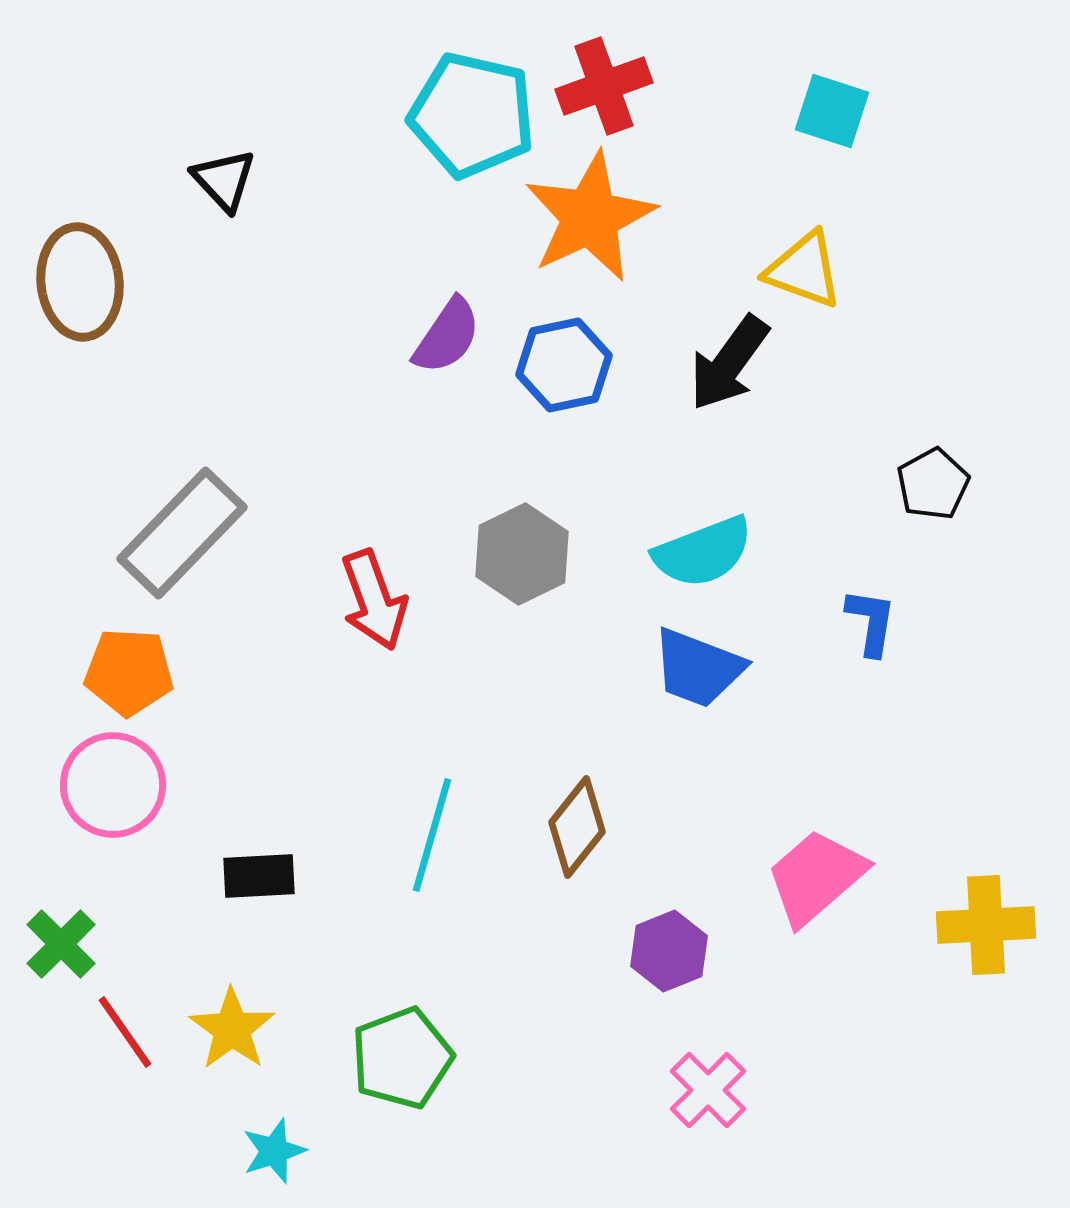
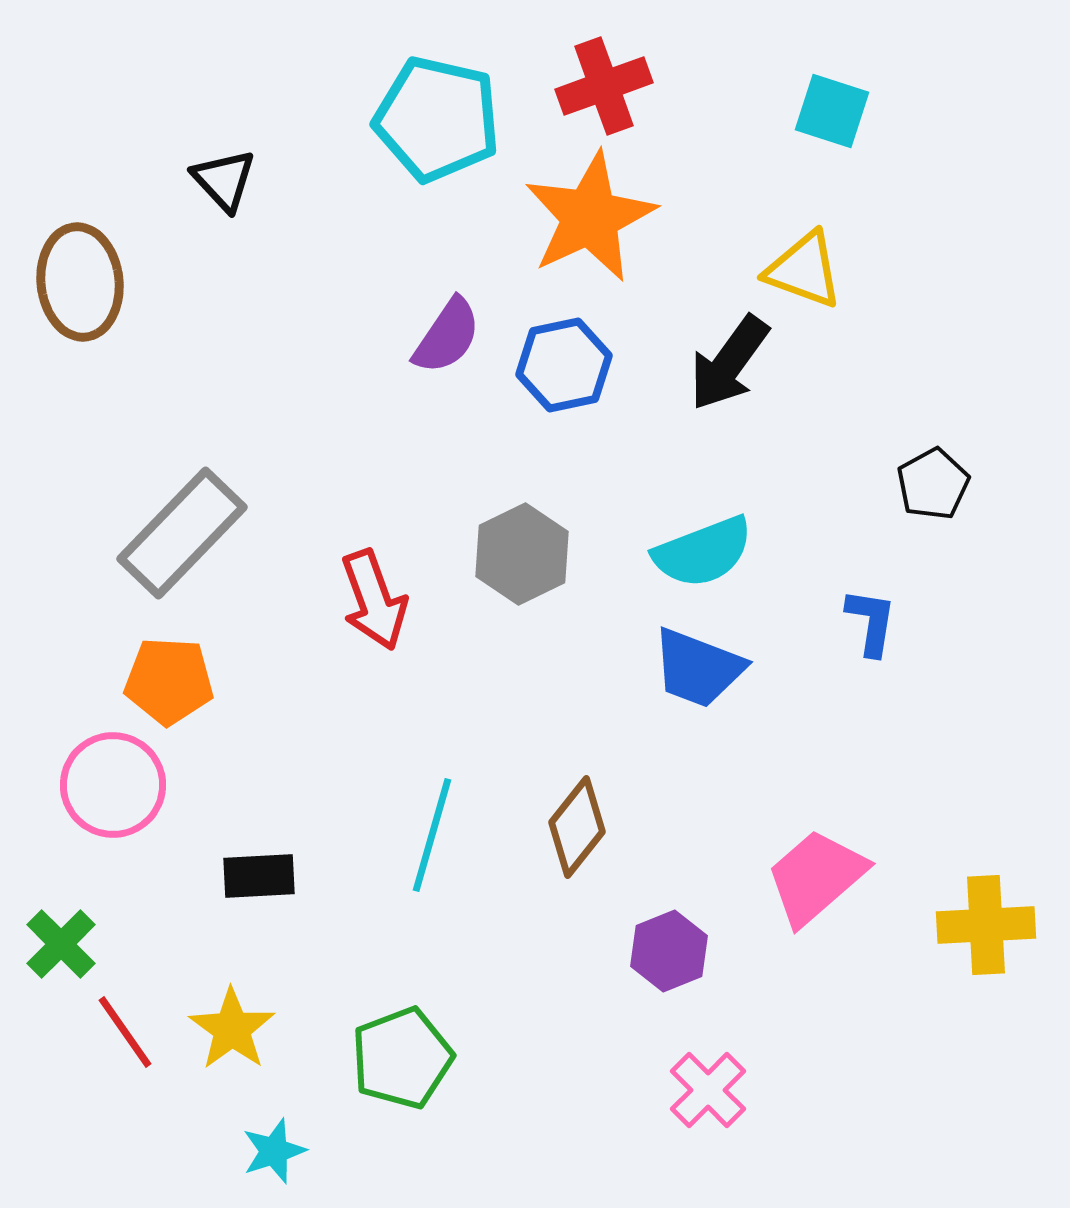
cyan pentagon: moved 35 px left, 4 px down
orange pentagon: moved 40 px right, 9 px down
